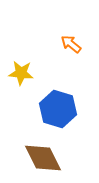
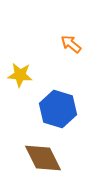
yellow star: moved 1 px left, 2 px down
